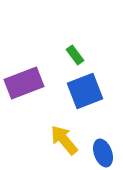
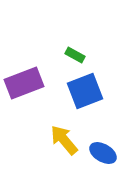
green rectangle: rotated 24 degrees counterclockwise
blue ellipse: rotated 40 degrees counterclockwise
